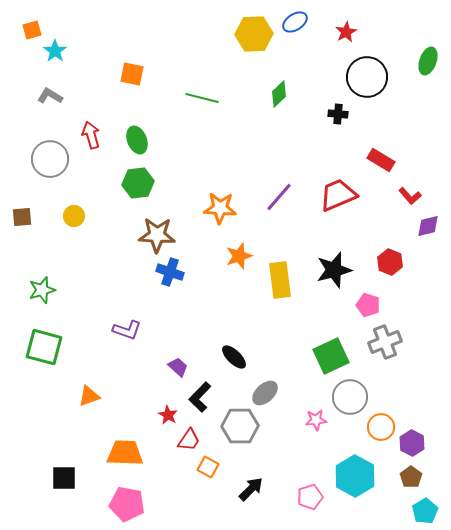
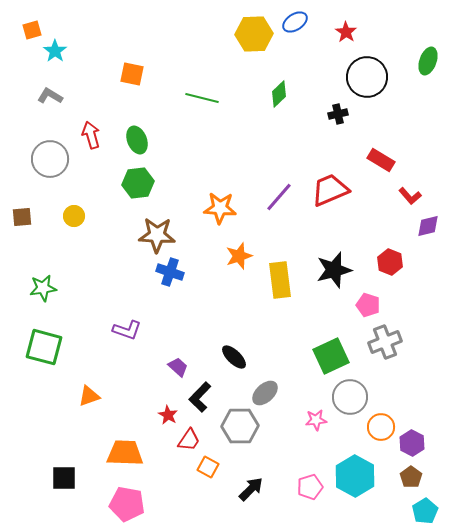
red star at (346, 32): rotated 10 degrees counterclockwise
black cross at (338, 114): rotated 18 degrees counterclockwise
red trapezoid at (338, 195): moved 8 px left, 5 px up
green star at (42, 290): moved 1 px right, 2 px up; rotated 8 degrees clockwise
pink pentagon at (310, 497): moved 10 px up
